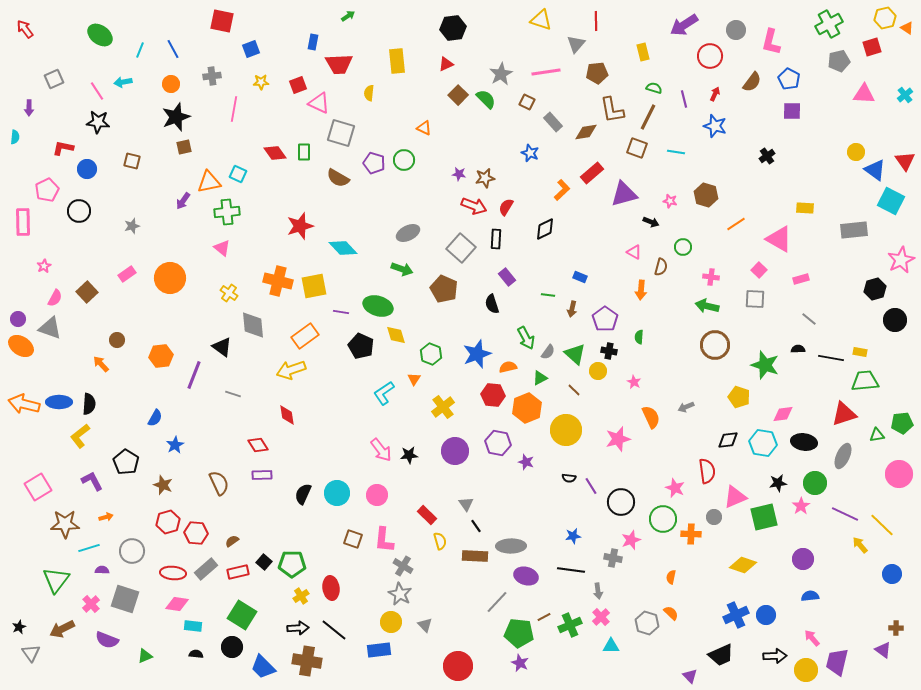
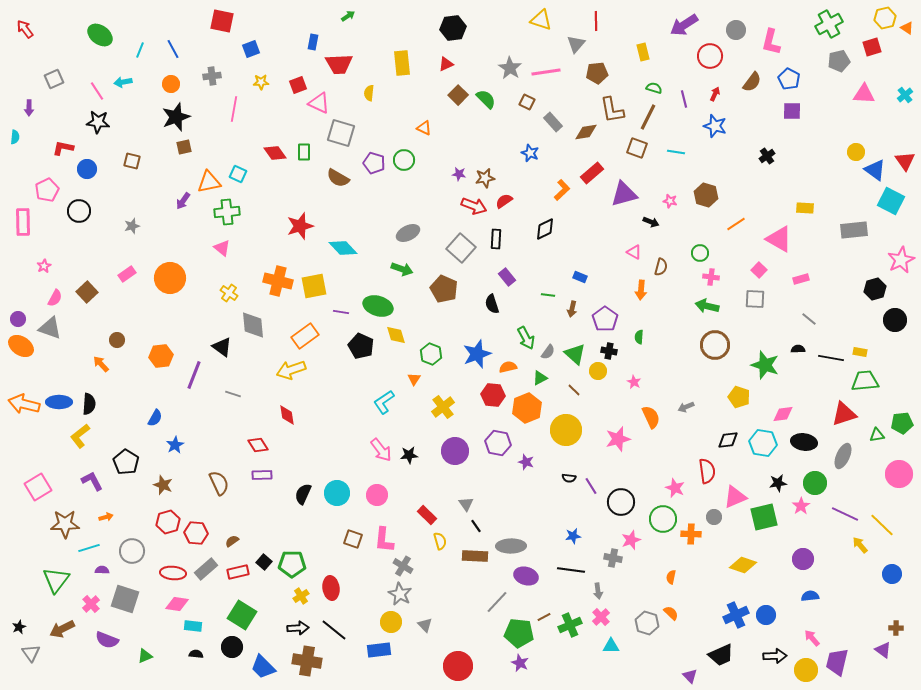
yellow rectangle at (397, 61): moved 5 px right, 2 px down
gray star at (501, 74): moved 9 px right, 6 px up; rotated 10 degrees counterclockwise
red semicircle at (506, 207): moved 2 px left, 6 px up; rotated 24 degrees clockwise
green circle at (683, 247): moved 17 px right, 6 px down
cyan L-shape at (384, 393): moved 9 px down
